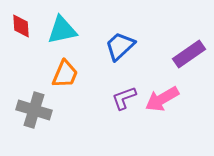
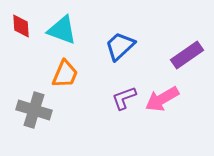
cyan triangle: rotated 32 degrees clockwise
purple rectangle: moved 2 px left, 1 px down
